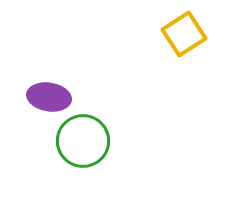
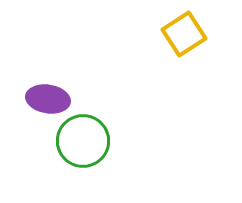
purple ellipse: moved 1 px left, 2 px down
